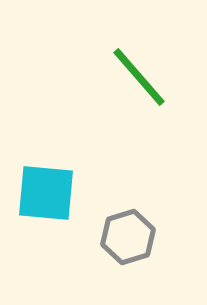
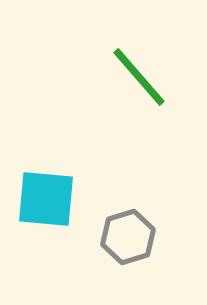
cyan square: moved 6 px down
